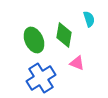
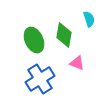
blue cross: moved 1 px left, 1 px down
